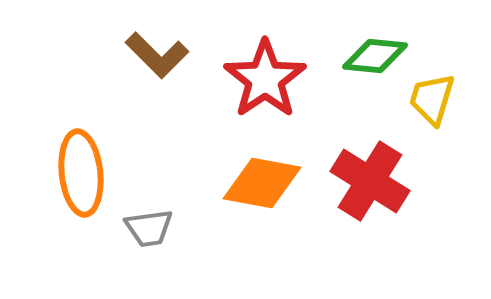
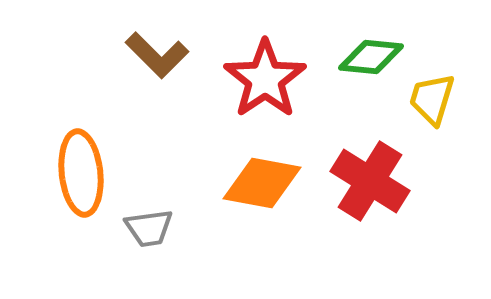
green diamond: moved 4 px left, 1 px down
